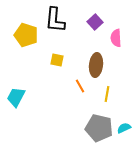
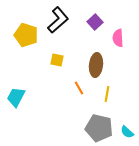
black L-shape: moved 3 px right; rotated 136 degrees counterclockwise
pink semicircle: moved 2 px right
orange line: moved 1 px left, 2 px down
cyan semicircle: moved 3 px right, 4 px down; rotated 112 degrees counterclockwise
